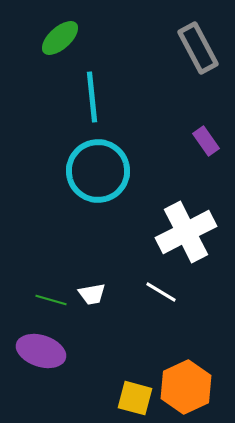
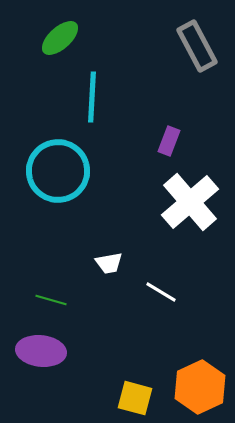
gray rectangle: moved 1 px left, 2 px up
cyan line: rotated 9 degrees clockwise
purple rectangle: moved 37 px left; rotated 56 degrees clockwise
cyan circle: moved 40 px left
white cross: moved 4 px right, 30 px up; rotated 14 degrees counterclockwise
white trapezoid: moved 17 px right, 31 px up
purple ellipse: rotated 12 degrees counterclockwise
orange hexagon: moved 14 px right
